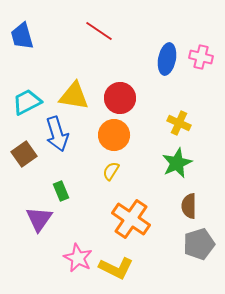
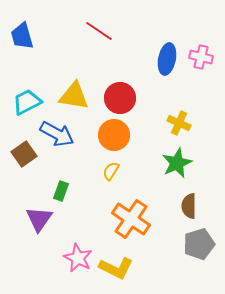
blue arrow: rotated 44 degrees counterclockwise
green rectangle: rotated 42 degrees clockwise
